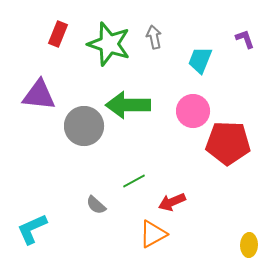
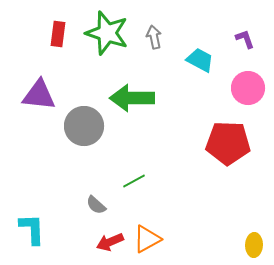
red rectangle: rotated 15 degrees counterclockwise
green star: moved 2 px left, 11 px up
cyan trapezoid: rotated 96 degrees clockwise
green arrow: moved 4 px right, 7 px up
pink circle: moved 55 px right, 23 px up
red arrow: moved 62 px left, 40 px down
cyan L-shape: rotated 112 degrees clockwise
orange triangle: moved 6 px left, 5 px down
yellow ellipse: moved 5 px right
